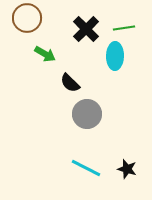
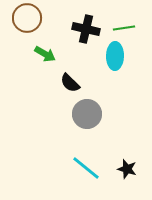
black cross: rotated 32 degrees counterclockwise
cyan line: rotated 12 degrees clockwise
